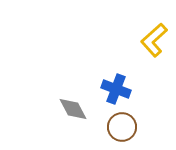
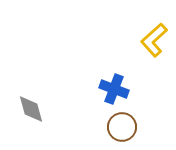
blue cross: moved 2 px left
gray diamond: moved 42 px left; rotated 12 degrees clockwise
